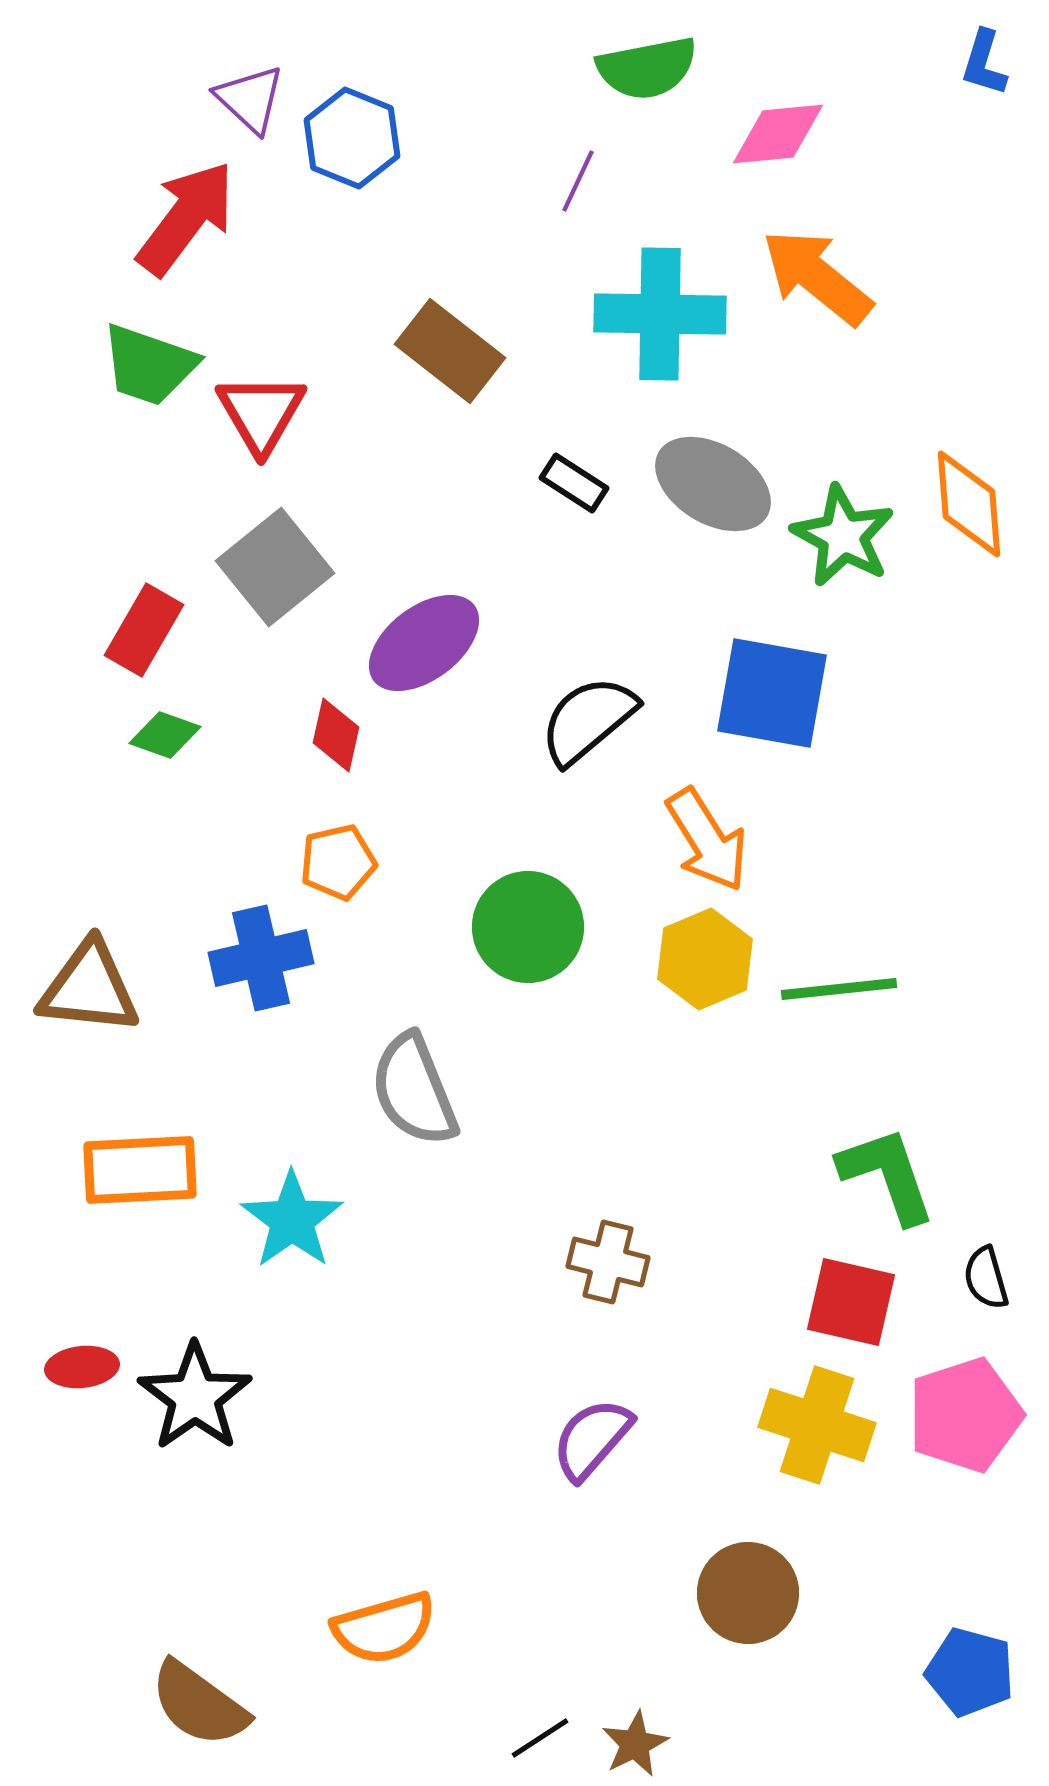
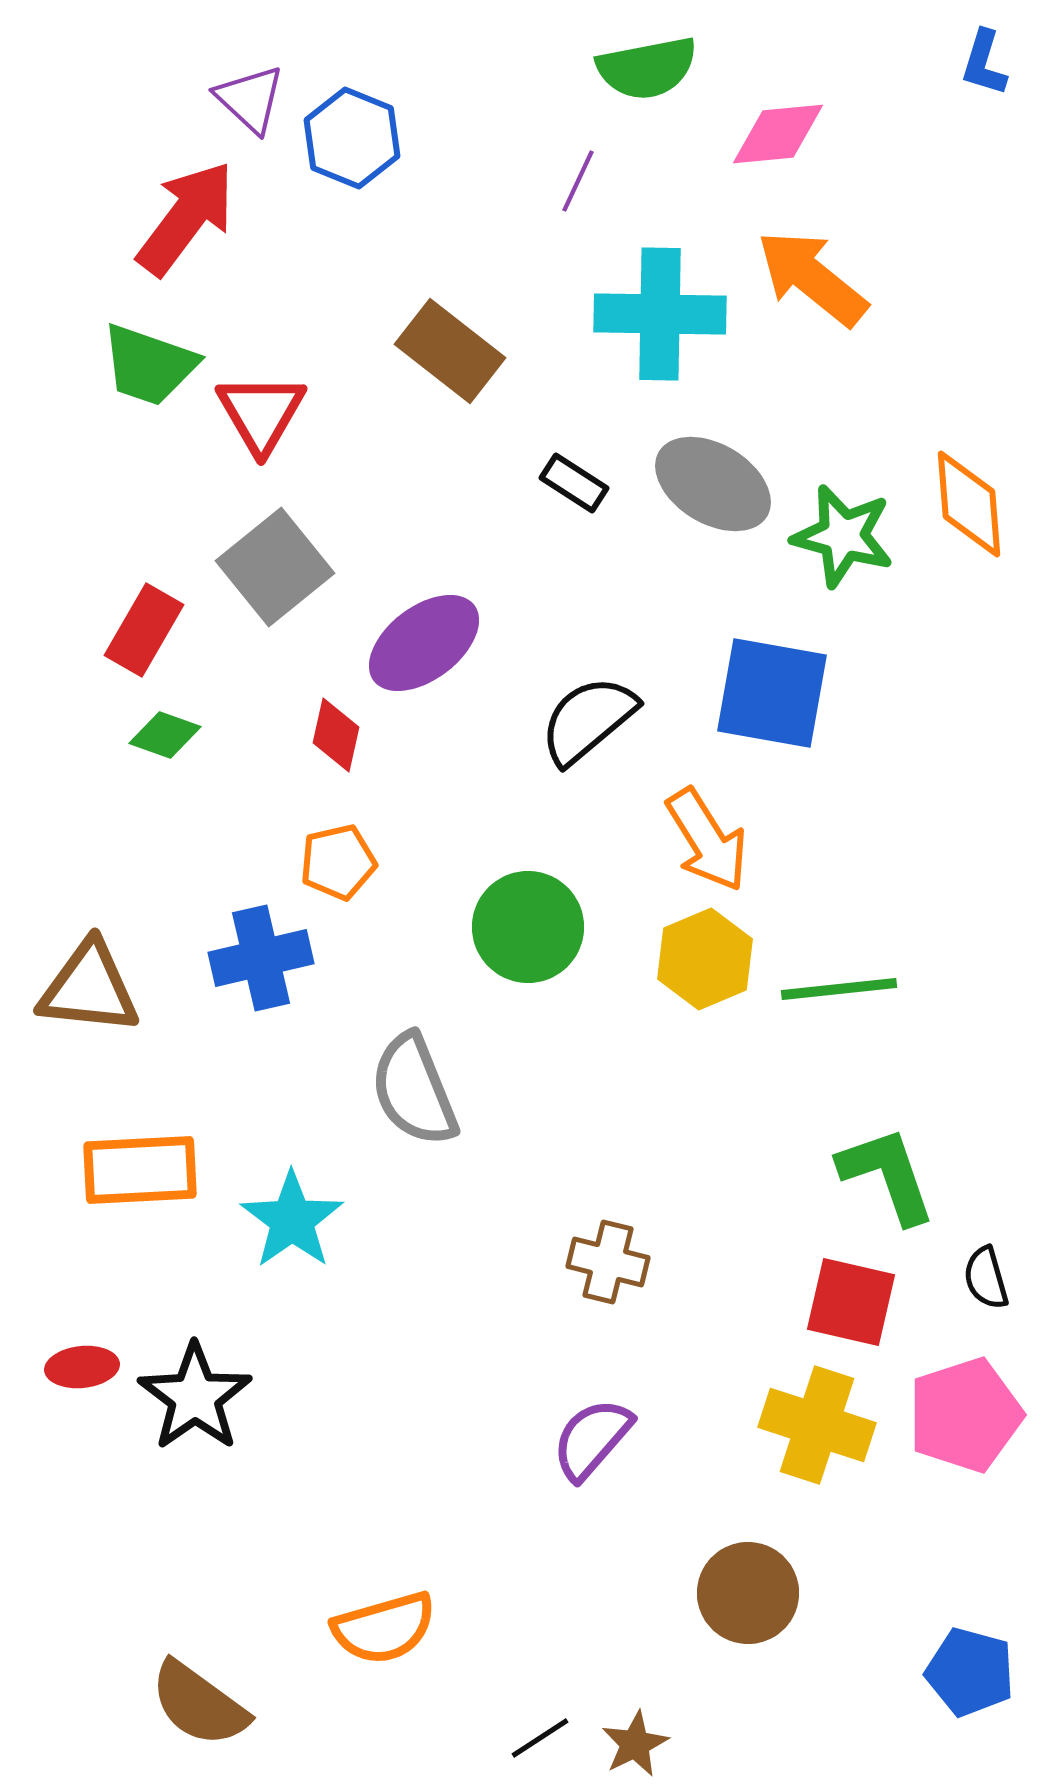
orange arrow at (817, 277): moved 5 px left, 1 px down
green star at (843, 536): rotated 14 degrees counterclockwise
